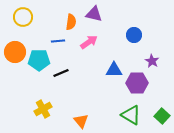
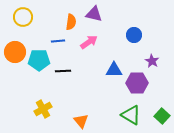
black line: moved 2 px right, 2 px up; rotated 21 degrees clockwise
